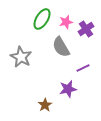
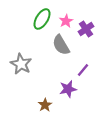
pink star: moved 1 px up; rotated 16 degrees counterclockwise
gray semicircle: moved 2 px up
gray star: moved 7 px down
purple line: moved 2 px down; rotated 24 degrees counterclockwise
